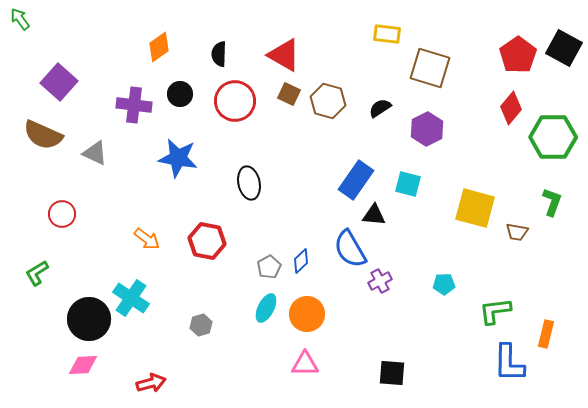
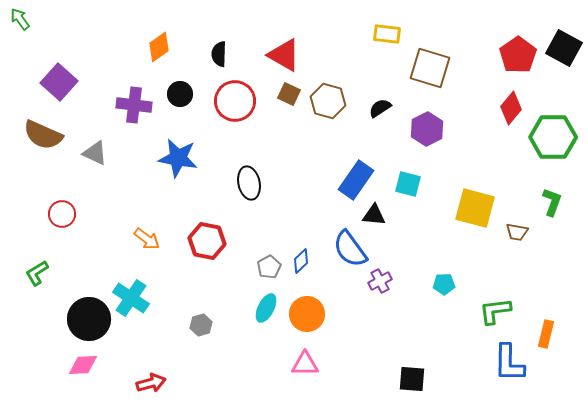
blue semicircle at (350, 249): rotated 6 degrees counterclockwise
black square at (392, 373): moved 20 px right, 6 px down
